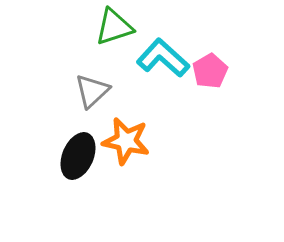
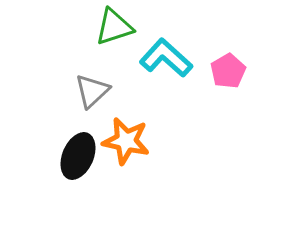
cyan L-shape: moved 3 px right
pink pentagon: moved 18 px right
